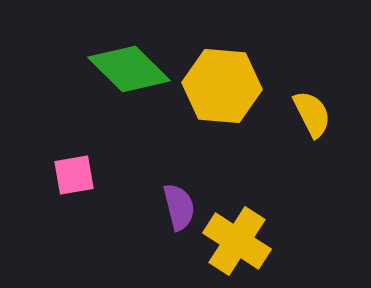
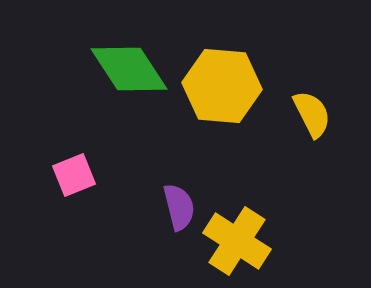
green diamond: rotated 12 degrees clockwise
pink square: rotated 12 degrees counterclockwise
